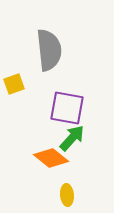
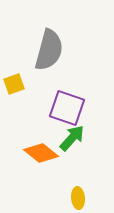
gray semicircle: rotated 21 degrees clockwise
purple square: rotated 9 degrees clockwise
orange diamond: moved 10 px left, 5 px up
yellow ellipse: moved 11 px right, 3 px down
